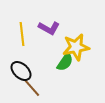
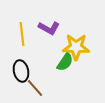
yellow star: rotated 12 degrees clockwise
black ellipse: rotated 35 degrees clockwise
brown line: moved 3 px right
